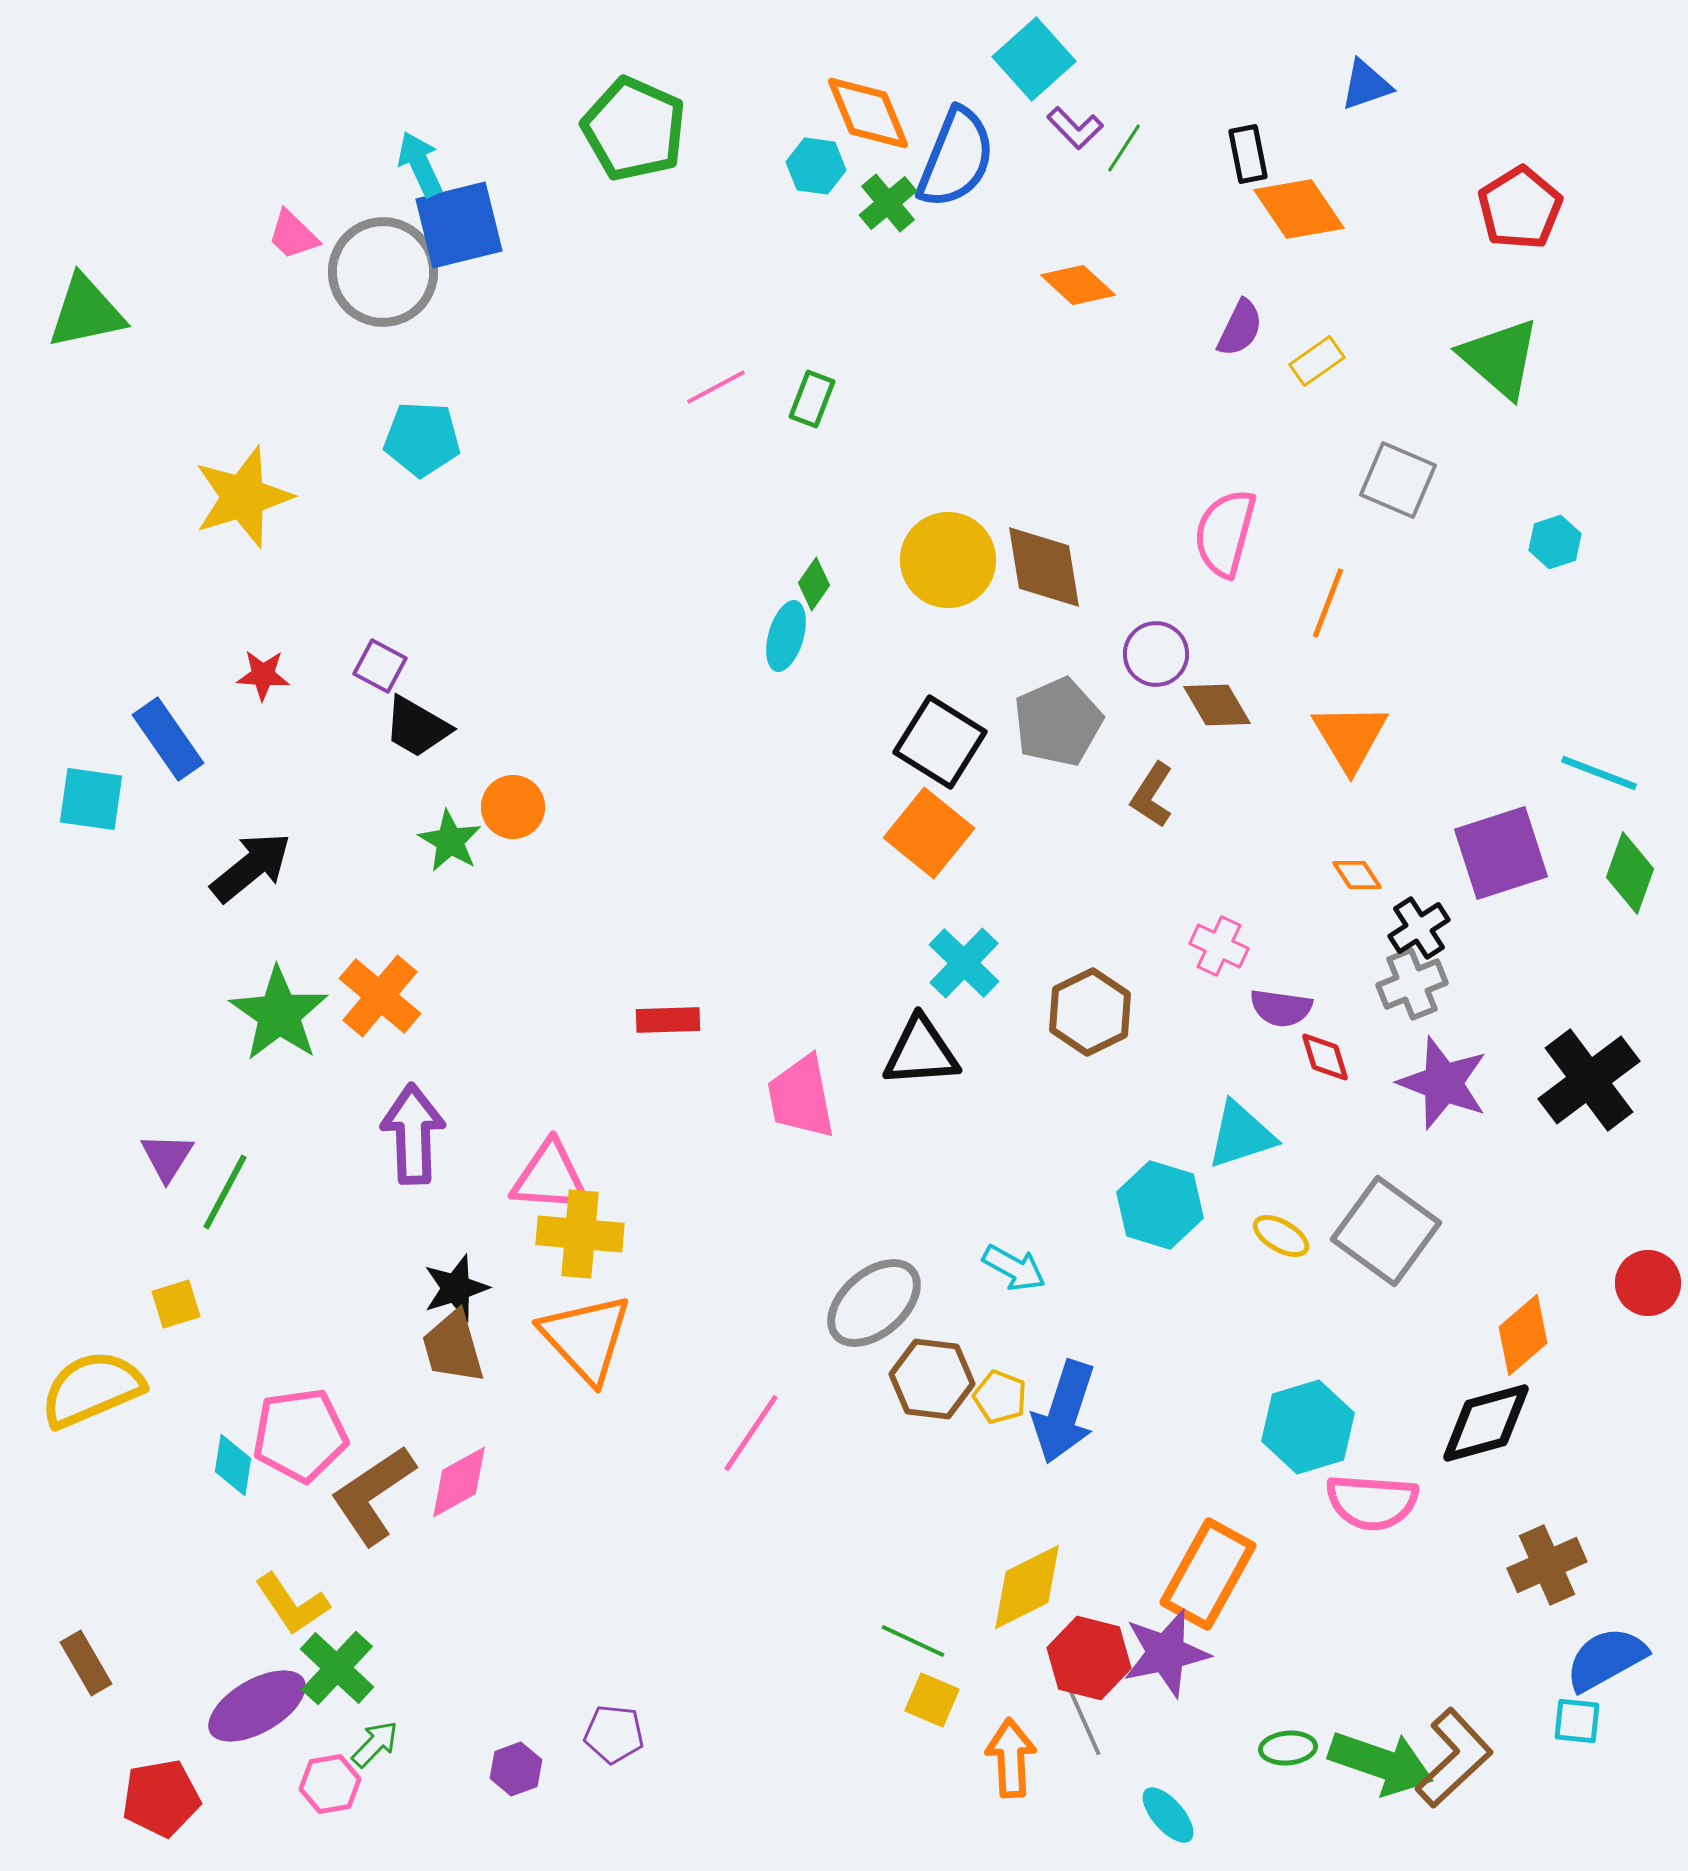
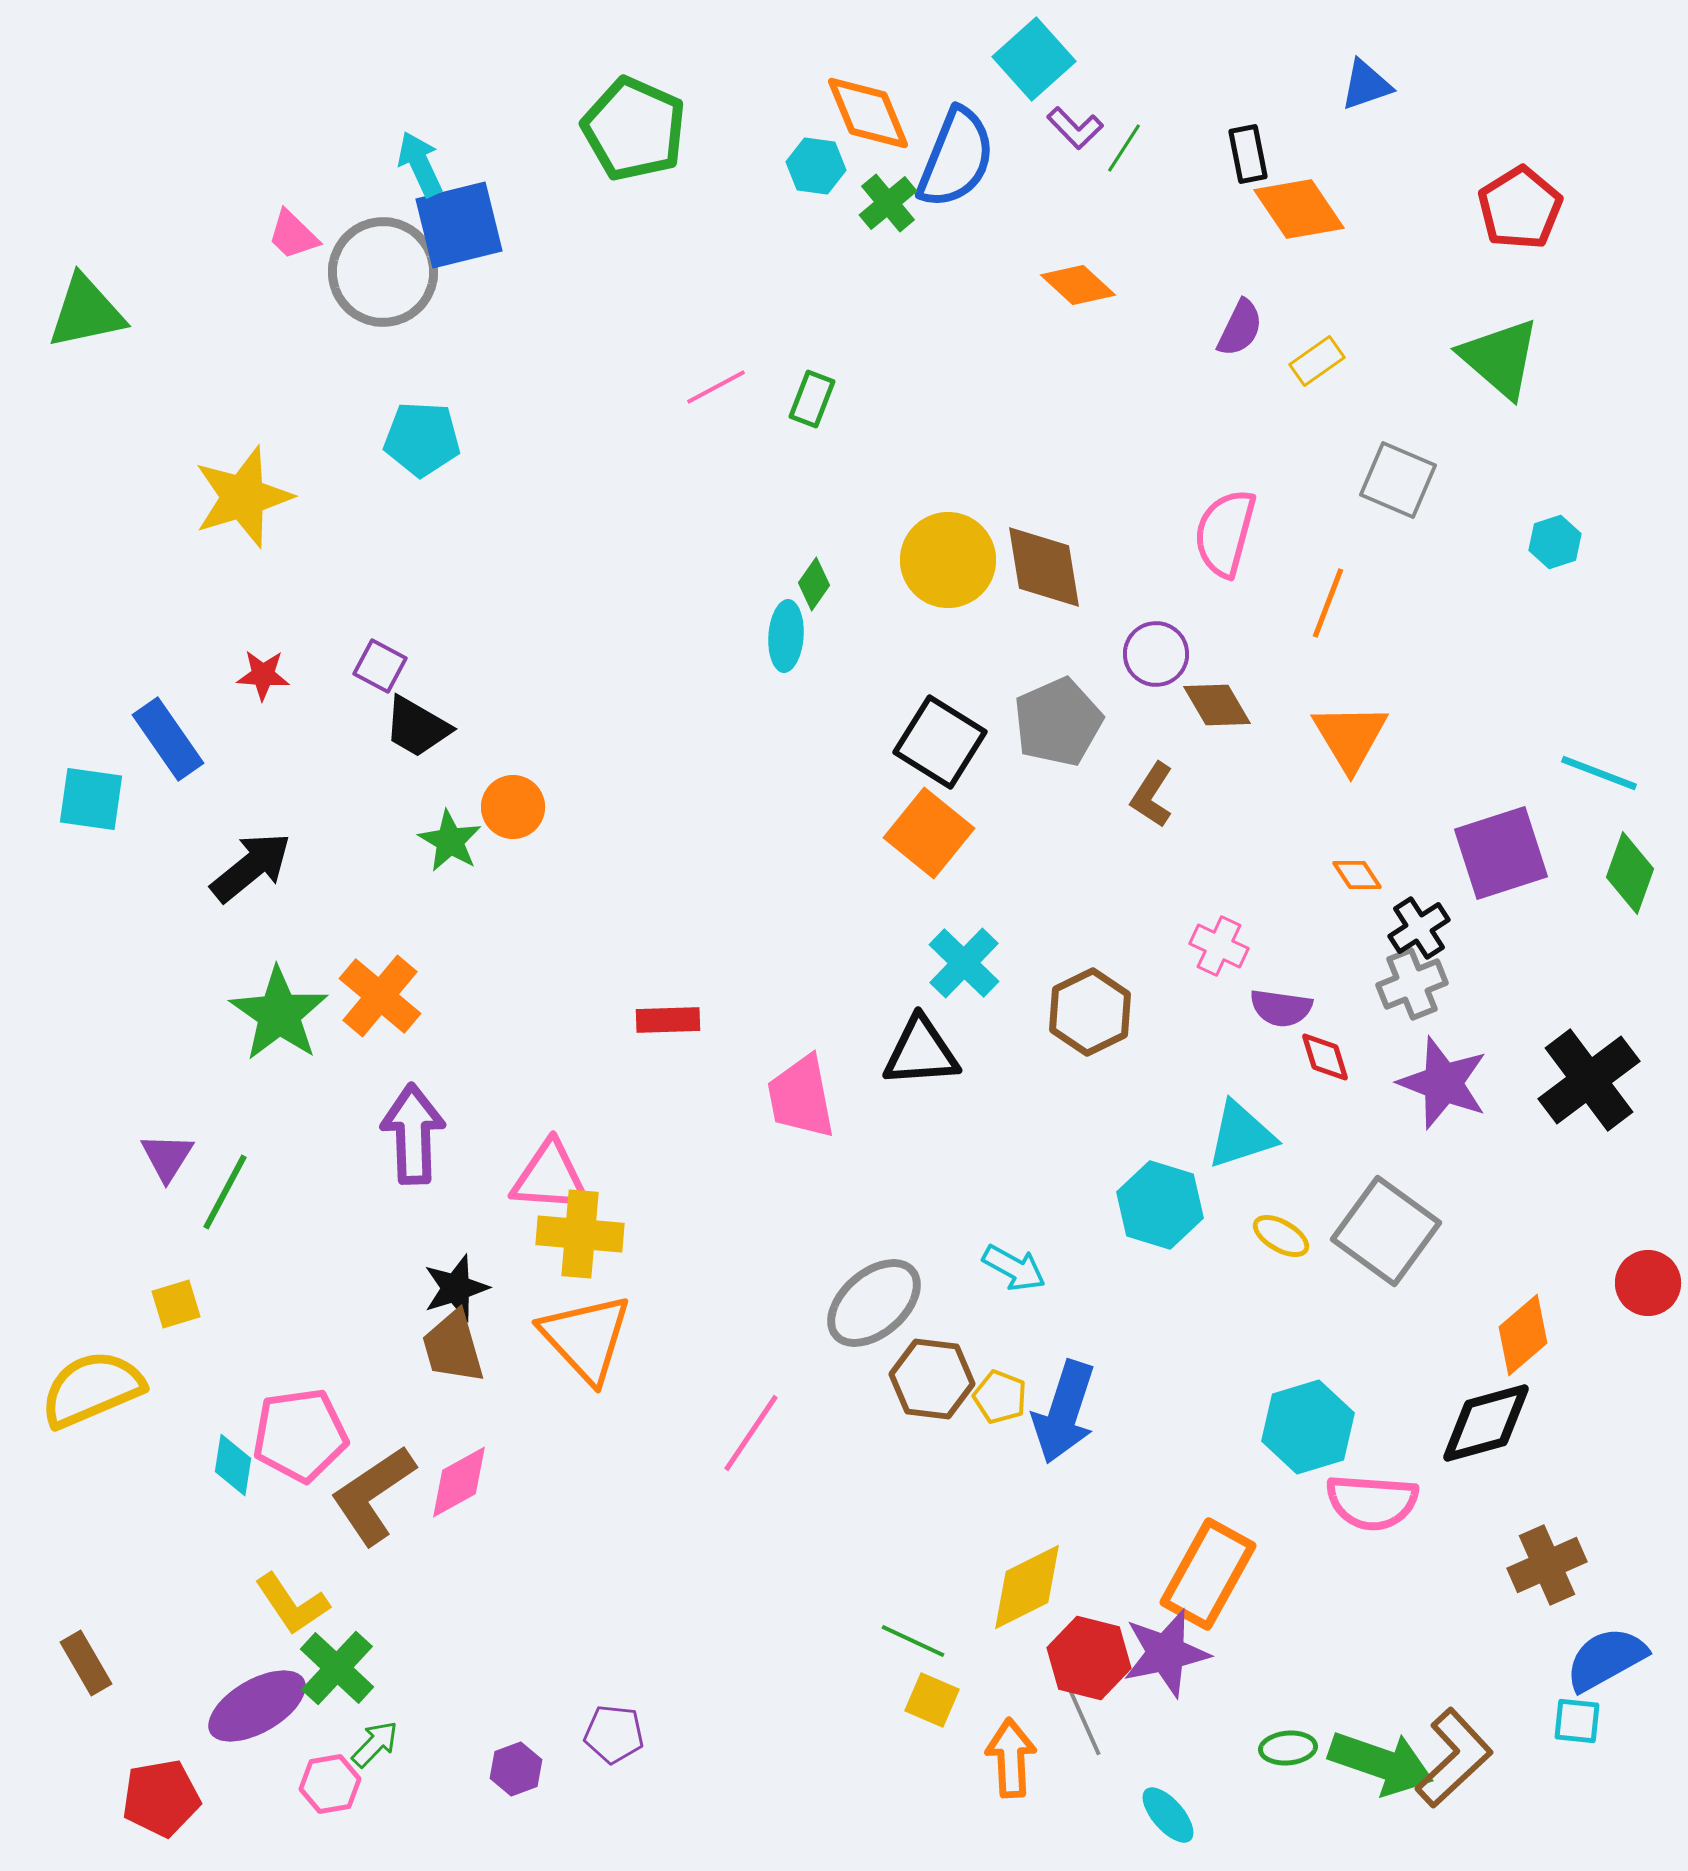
cyan ellipse at (786, 636): rotated 12 degrees counterclockwise
